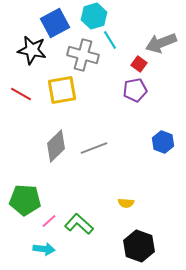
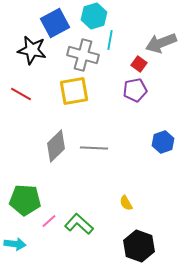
cyan line: rotated 42 degrees clockwise
yellow square: moved 12 px right, 1 px down
blue hexagon: rotated 20 degrees clockwise
gray line: rotated 24 degrees clockwise
yellow semicircle: rotated 56 degrees clockwise
cyan arrow: moved 29 px left, 5 px up
